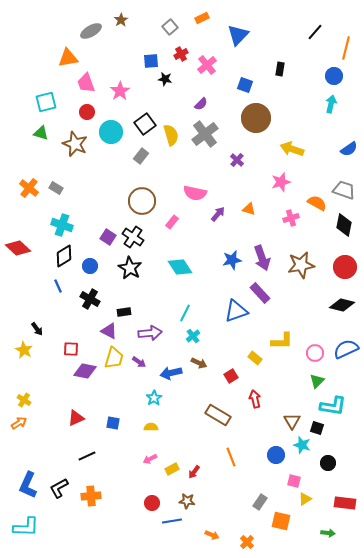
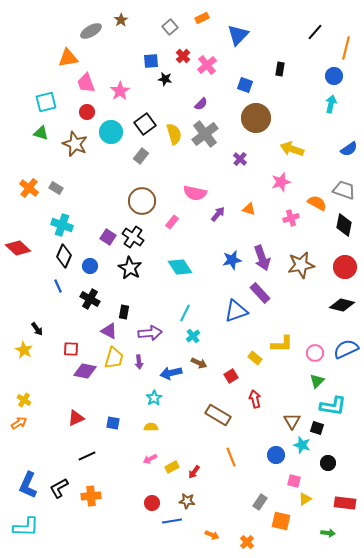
red cross at (181, 54): moved 2 px right, 2 px down; rotated 16 degrees counterclockwise
yellow semicircle at (171, 135): moved 3 px right, 1 px up
purple cross at (237, 160): moved 3 px right, 1 px up
black diamond at (64, 256): rotated 35 degrees counterclockwise
black rectangle at (124, 312): rotated 72 degrees counterclockwise
yellow L-shape at (282, 341): moved 3 px down
purple arrow at (139, 362): rotated 48 degrees clockwise
yellow rectangle at (172, 469): moved 2 px up
